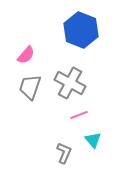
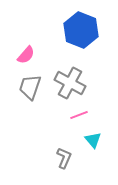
gray L-shape: moved 5 px down
